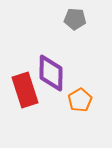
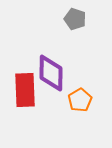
gray pentagon: rotated 15 degrees clockwise
red rectangle: rotated 16 degrees clockwise
